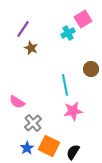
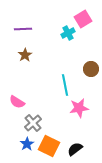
purple line: rotated 54 degrees clockwise
brown star: moved 6 px left, 7 px down; rotated 16 degrees clockwise
pink star: moved 6 px right, 3 px up
blue star: moved 4 px up
black semicircle: moved 2 px right, 3 px up; rotated 21 degrees clockwise
